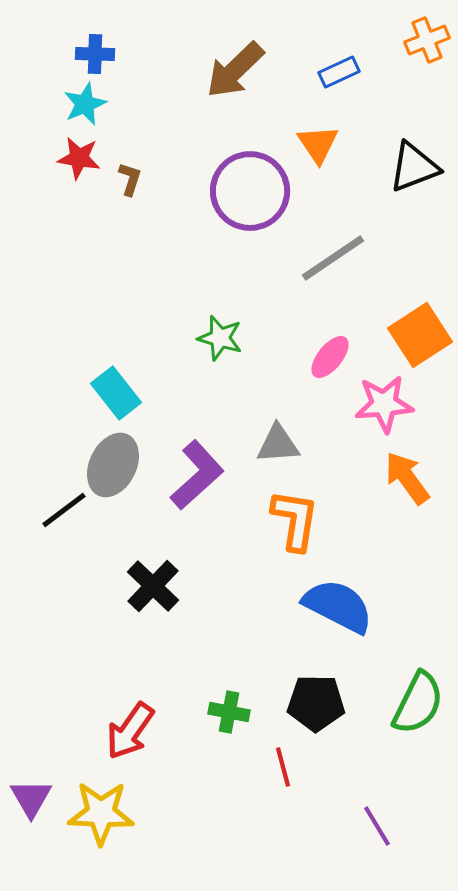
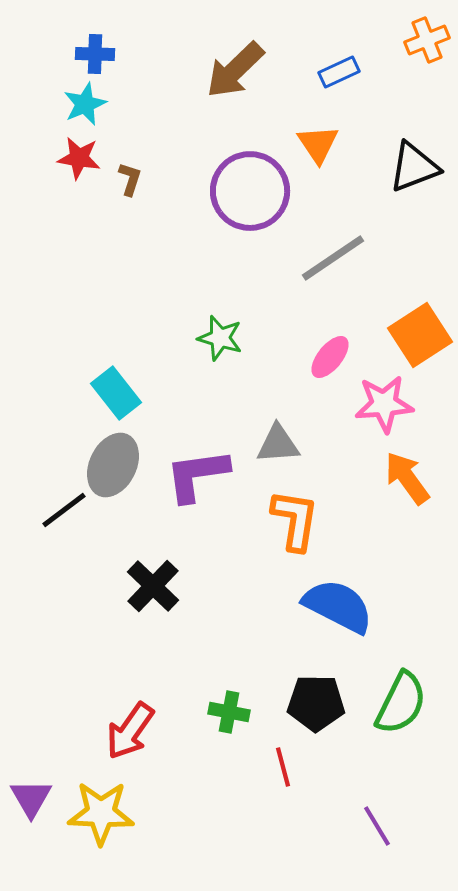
purple L-shape: rotated 146 degrees counterclockwise
green semicircle: moved 17 px left
